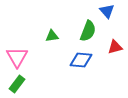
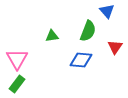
red triangle: rotated 42 degrees counterclockwise
pink triangle: moved 2 px down
